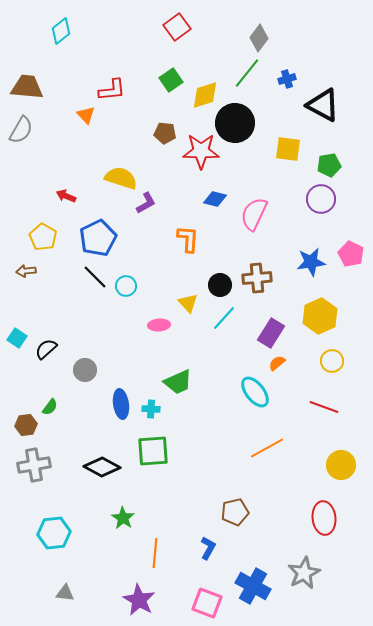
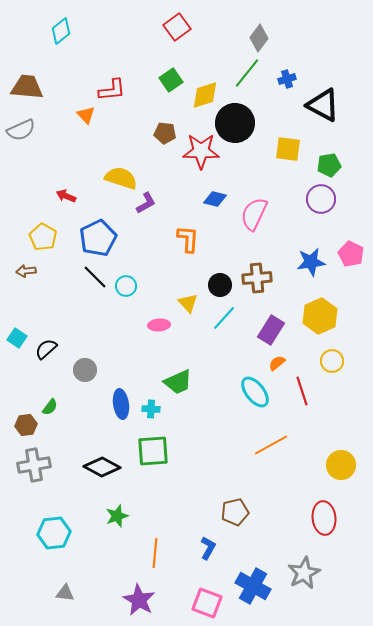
gray semicircle at (21, 130): rotated 36 degrees clockwise
purple rectangle at (271, 333): moved 3 px up
red line at (324, 407): moved 22 px left, 16 px up; rotated 52 degrees clockwise
orange line at (267, 448): moved 4 px right, 3 px up
green star at (123, 518): moved 6 px left, 2 px up; rotated 20 degrees clockwise
